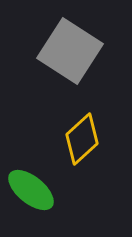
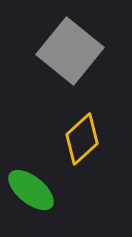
gray square: rotated 6 degrees clockwise
